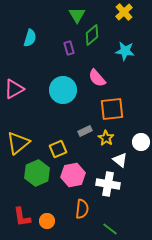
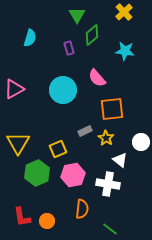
yellow triangle: rotated 20 degrees counterclockwise
